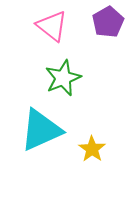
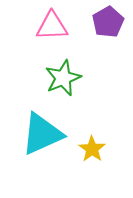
pink triangle: rotated 40 degrees counterclockwise
cyan triangle: moved 1 px right, 4 px down
